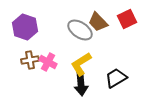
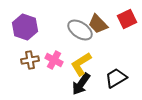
brown trapezoid: moved 2 px down
pink cross: moved 6 px right, 2 px up
black arrow: rotated 40 degrees clockwise
